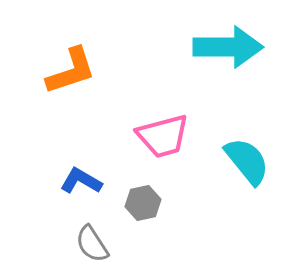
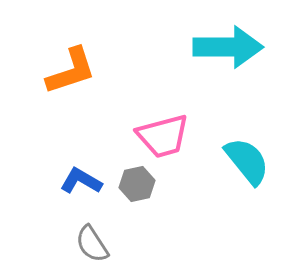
gray hexagon: moved 6 px left, 19 px up
